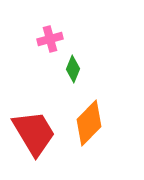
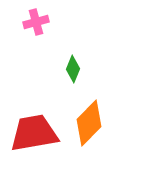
pink cross: moved 14 px left, 17 px up
red trapezoid: rotated 69 degrees counterclockwise
